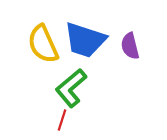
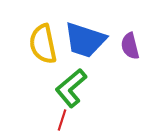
yellow semicircle: rotated 12 degrees clockwise
